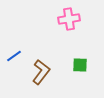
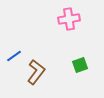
green square: rotated 21 degrees counterclockwise
brown L-shape: moved 5 px left
